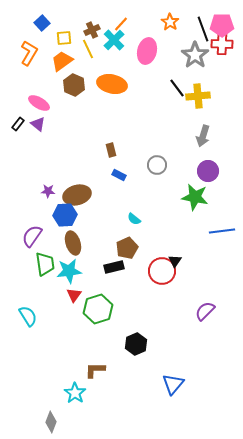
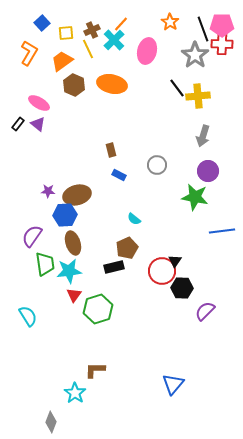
yellow square at (64, 38): moved 2 px right, 5 px up
black hexagon at (136, 344): moved 46 px right, 56 px up; rotated 25 degrees clockwise
